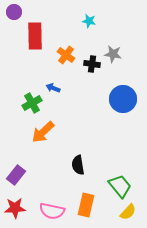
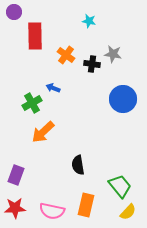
purple rectangle: rotated 18 degrees counterclockwise
